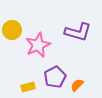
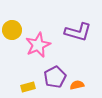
orange semicircle: rotated 32 degrees clockwise
